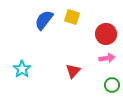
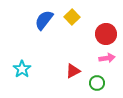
yellow square: rotated 28 degrees clockwise
red triangle: rotated 21 degrees clockwise
green circle: moved 15 px left, 2 px up
